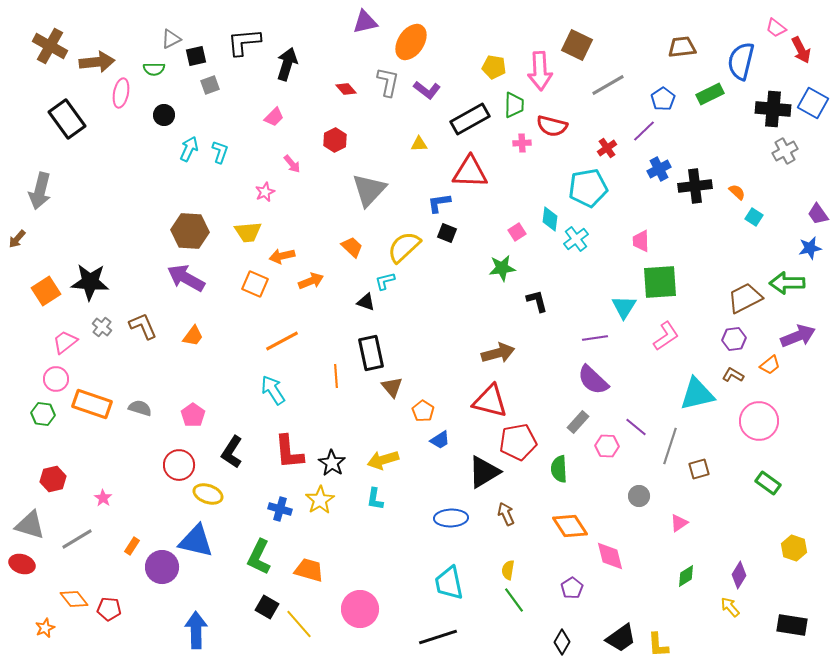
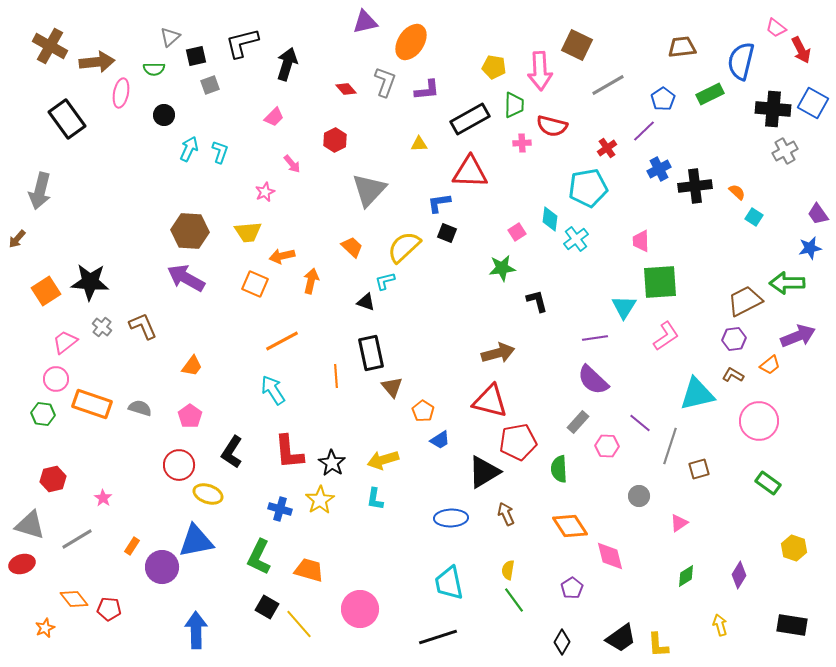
gray triangle at (171, 39): moved 1 px left, 2 px up; rotated 15 degrees counterclockwise
black L-shape at (244, 42): moved 2 px left, 1 px down; rotated 9 degrees counterclockwise
gray L-shape at (388, 82): moved 3 px left; rotated 8 degrees clockwise
purple L-shape at (427, 90): rotated 44 degrees counterclockwise
orange arrow at (311, 281): rotated 55 degrees counterclockwise
brown trapezoid at (745, 298): moved 3 px down
orange trapezoid at (193, 336): moved 1 px left, 30 px down
pink pentagon at (193, 415): moved 3 px left, 1 px down
purple line at (636, 427): moved 4 px right, 4 px up
blue triangle at (196, 541): rotated 24 degrees counterclockwise
red ellipse at (22, 564): rotated 35 degrees counterclockwise
yellow arrow at (730, 607): moved 10 px left, 18 px down; rotated 25 degrees clockwise
